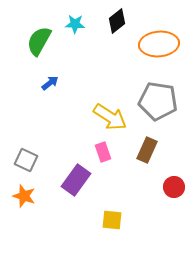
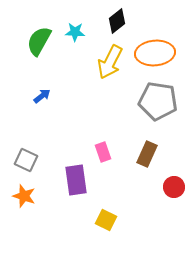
cyan star: moved 8 px down
orange ellipse: moved 4 px left, 9 px down
blue arrow: moved 8 px left, 13 px down
yellow arrow: moved 55 px up; rotated 84 degrees clockwise
brown rectangle: moved 4 px down
purple rectangle: rotated 44 degrees counterclockwise
yellow square: moved 6 px left; rotated 20 degrees clockwise
